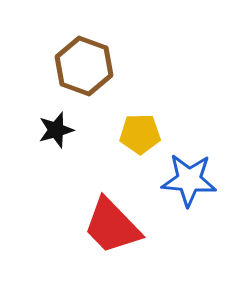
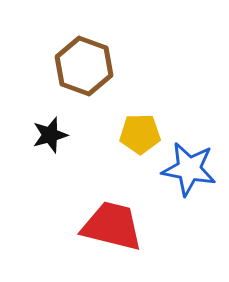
black star: moved 6 px left, 5 px down
blue star: moved 11 px up; rotated 6 degrees clockwise
red trapezoid: rotated 148 degrees clockwise
